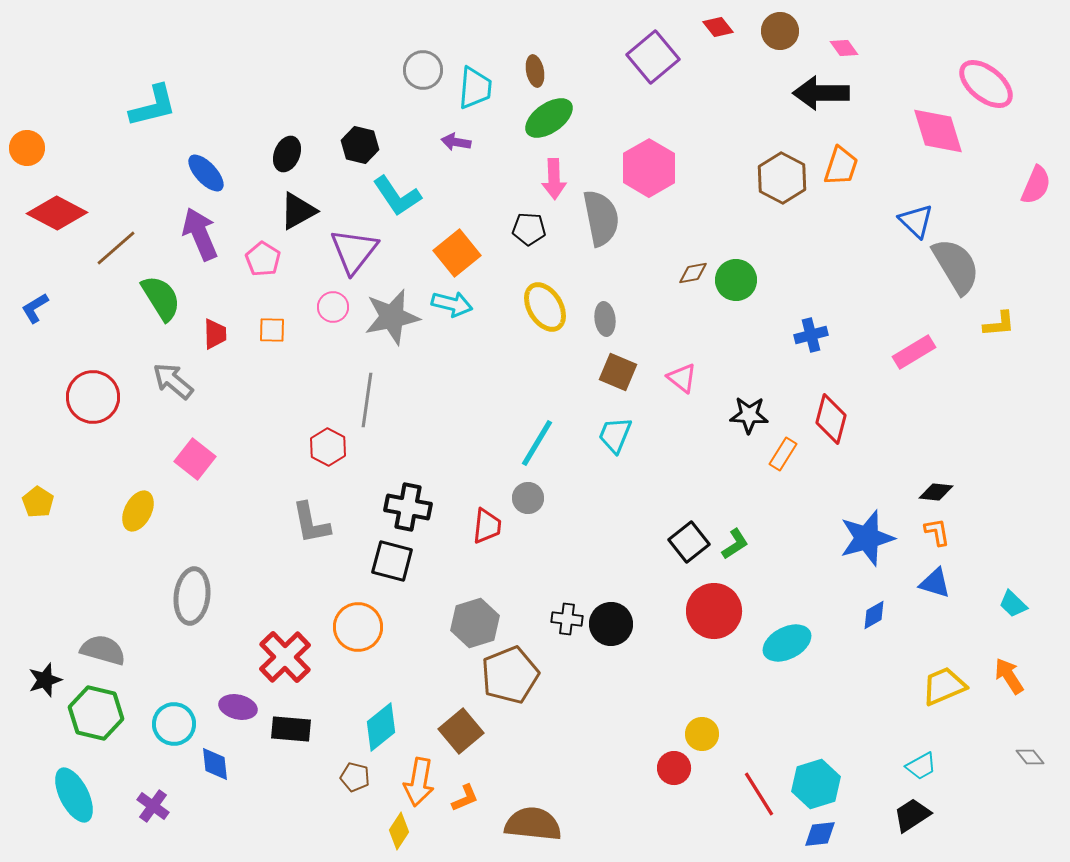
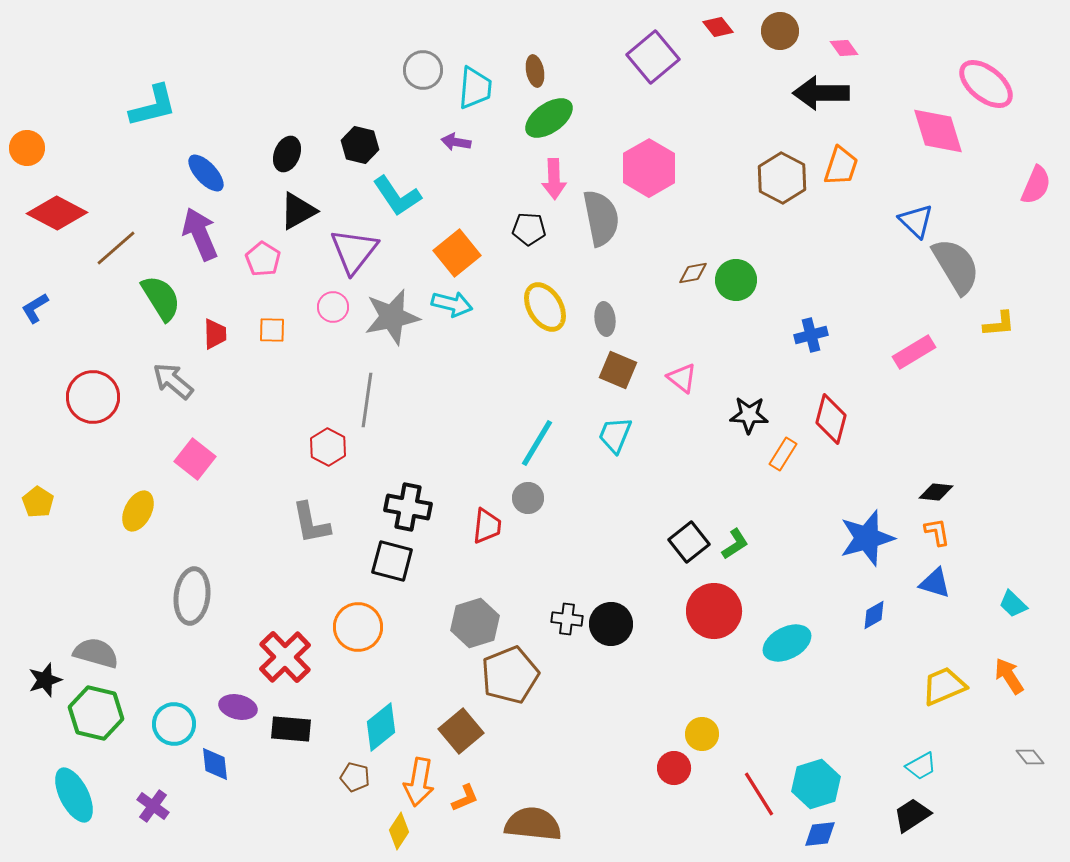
brown square at (618, 372): moved 2 px up
gray semicircle at (103, 650): moved 7 px left, 3 px down
